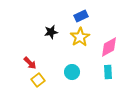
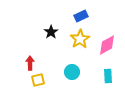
black star: rotated 24 degrees counterclockwise
yellow star: moved 2 px down
pink diamond: moved 2 px left, 2 px up
red arrow: rotated 136 degrees counterclockwise
cyan rectangle: moved 4 px down
yellow square: rotated 24 degrees clockwise
